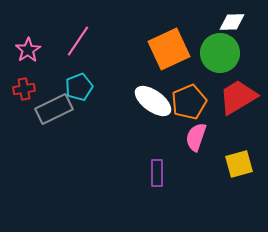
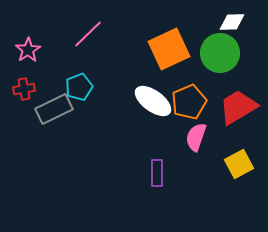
pink line: moved 10 px right, 7 px up; rotated 12 degrees clockwise
red trapezoid: moved 10 px down
yellow square: rotated 12 degrees counterclockwise
